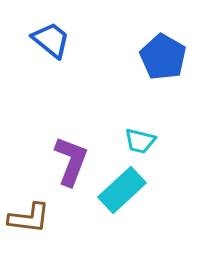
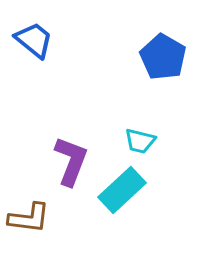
blue trapezoid: moved 17 px left
